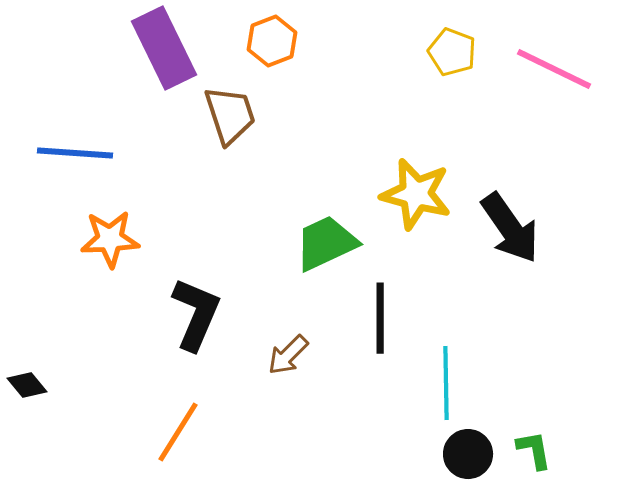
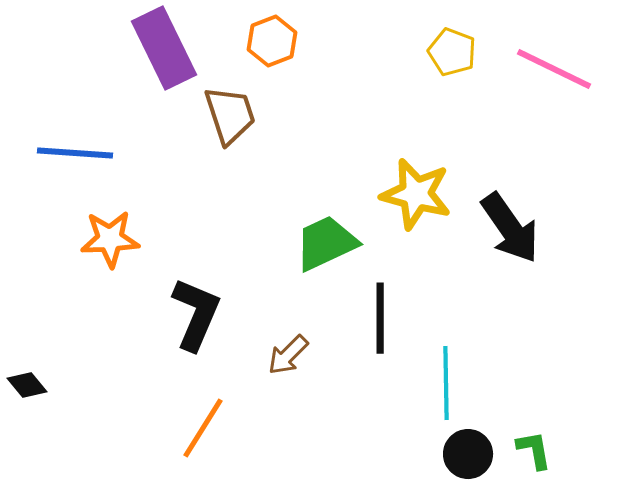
orange line: moved 25 px right, 4 px up
